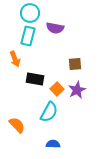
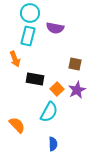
brown square: rotated 16 degrees clockwise
blue semicircle: rotated 88 degrees clockwise
